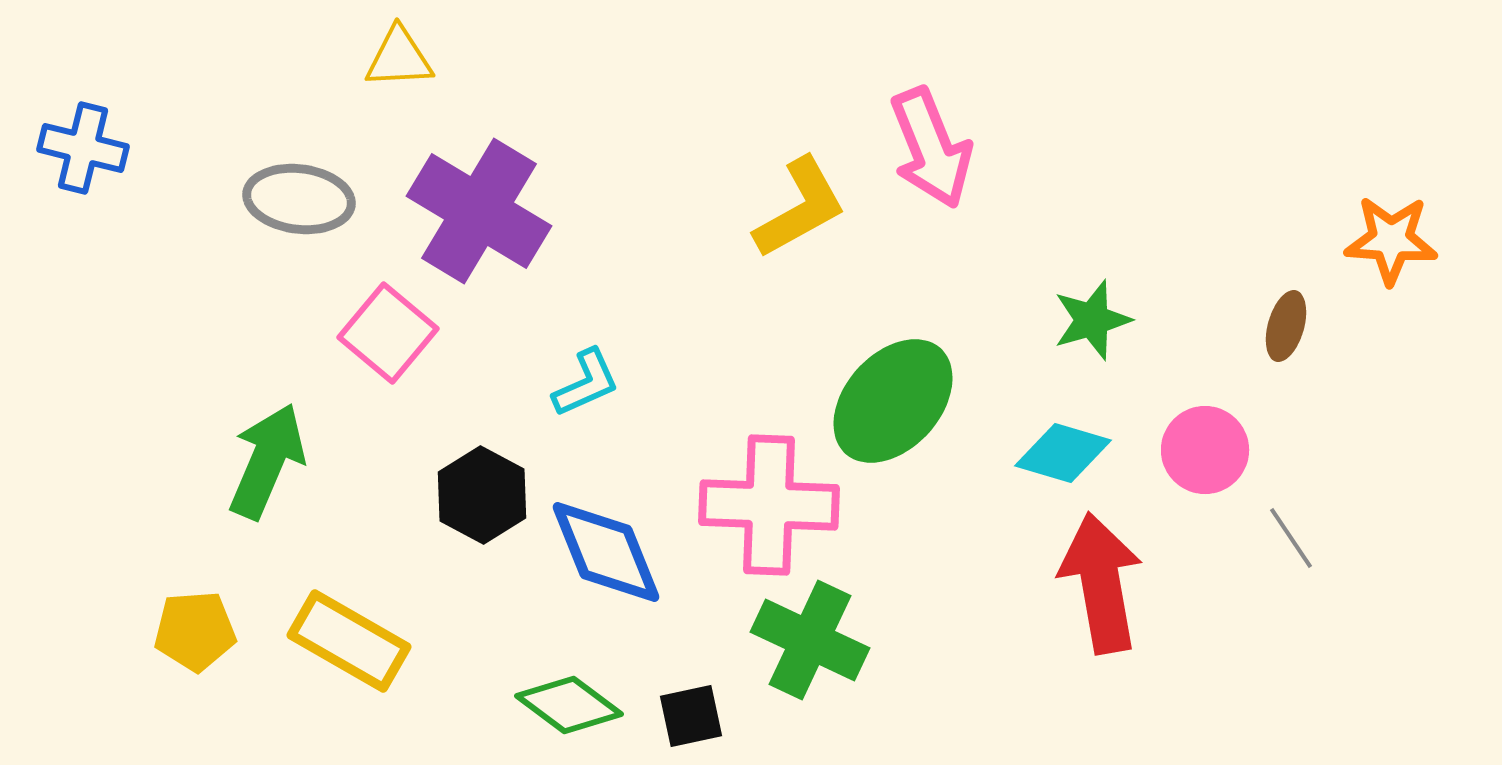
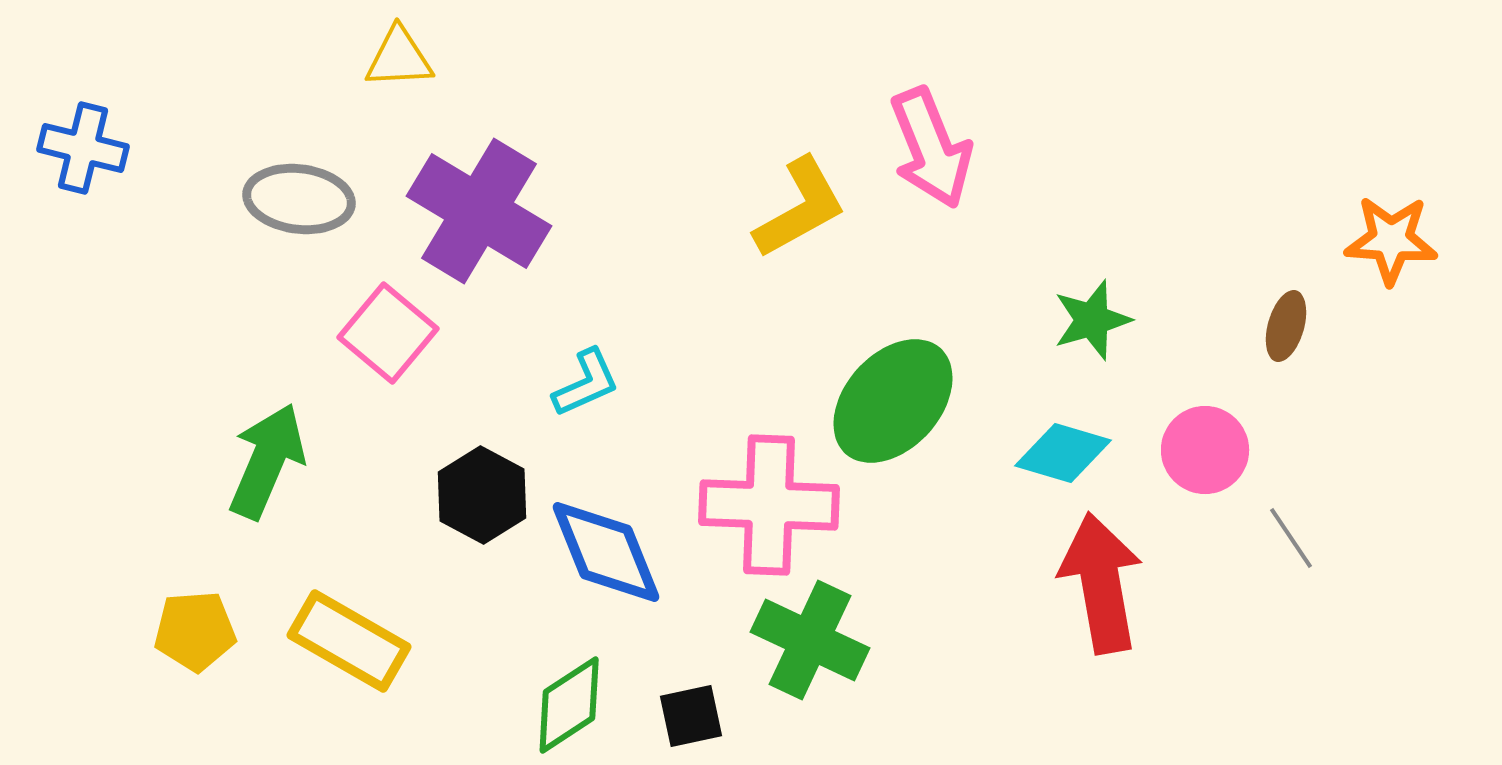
green diamond: rotated 70 degrees counterclockwise
